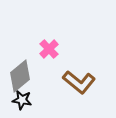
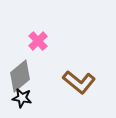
pink cross: moved 11 px left, 8 px up
black star: moved 2 px up
